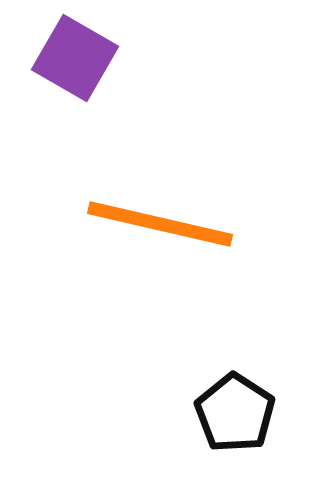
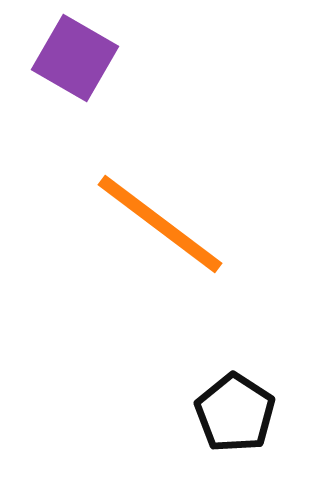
orange line: rotated 24 degrees clockwise
